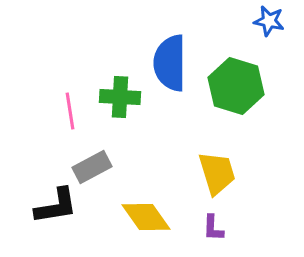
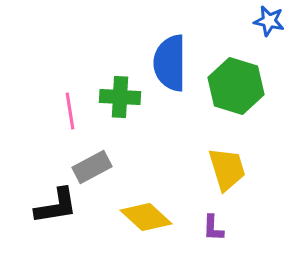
yellow trapezoid: moved 10 px right, 4 px up
yellow diamond: rotated 12 degrees counterclockwise
